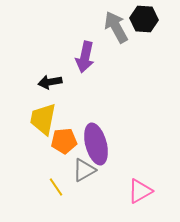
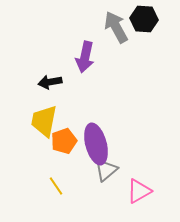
yellow trapezoid: moved 1 px right, 2 px down
orange pentagon: rotated 15 degrees counterclockwise
gray triangle: moved 22 px right; rotated 10 degrees counterclockwise
yellow line: moved 1 px up
pink triangle: moved 1 px left
